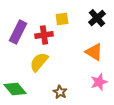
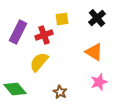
red cross: rotated 12 degrees counterclockwise
